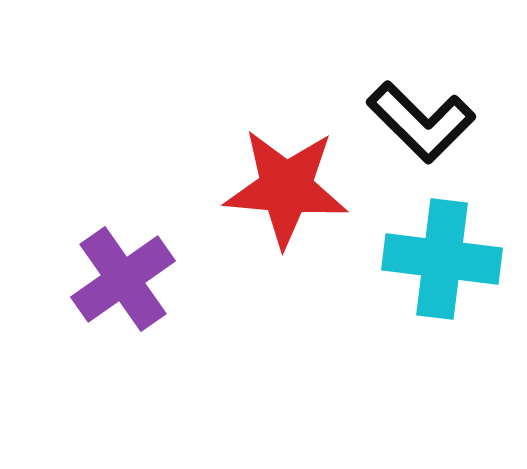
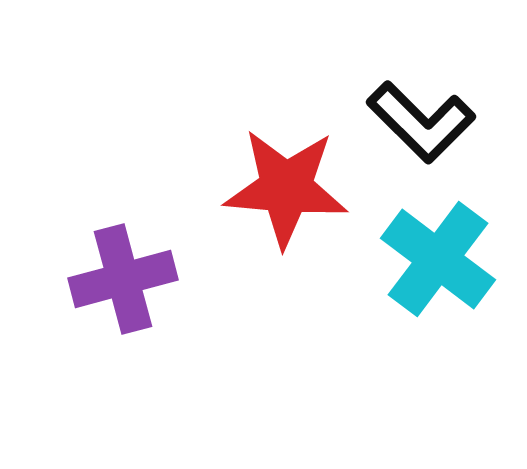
cyan cross: moved 4 px left; rotated 30 degrees clockwise
purple cross: rotated 20 degrees clockwise
